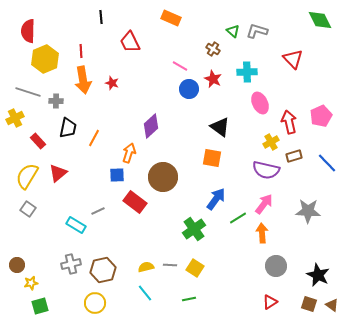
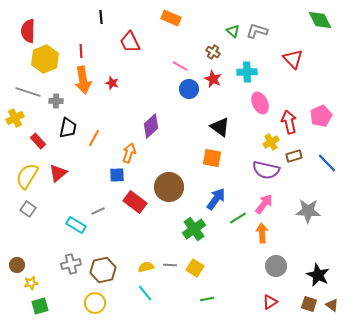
brown cross at (213, 49): moved 3 px down
brown circle at (163, 177): moved 6 px right, 10 px down
green line at (189, 299): moved 18 px right
